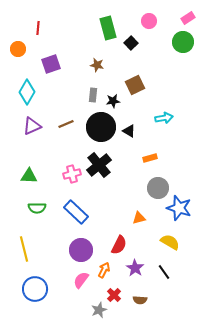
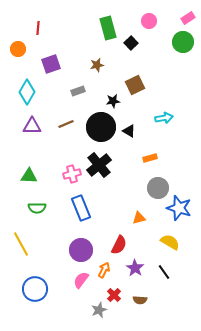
brown star: rotated 24 degrees counterclockwise
gray rectangle: moved 15 px left, 4 px up; rotated 64 degrees clockwise
purple triangle: rotated 24 degrees clockwise
blue rectangle: moved 5 px right, 4 px up; rotated 25 degrees clockwise
yellow line: moved 3 px left, 5 px up; rotated 15 degrees counterclockwise
